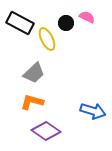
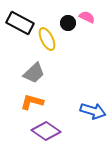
black circle: moved 2 px right
